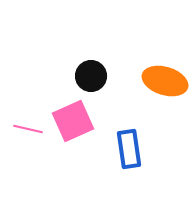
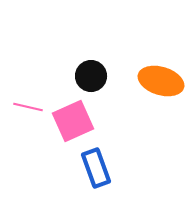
orange ellipse: moved 4 px left
pink line: moved 22 px up
blue rectangle: moved 33 px left, 19 px down; rotated 12 degrees counterclockwise
